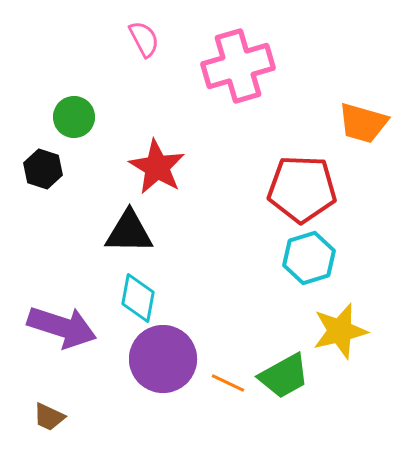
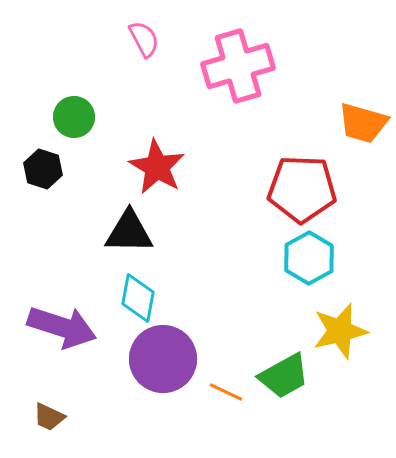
cyan hexagon: rotated 12 degrees counterclockwise
orange line: moved 2 px left, 9 px down
